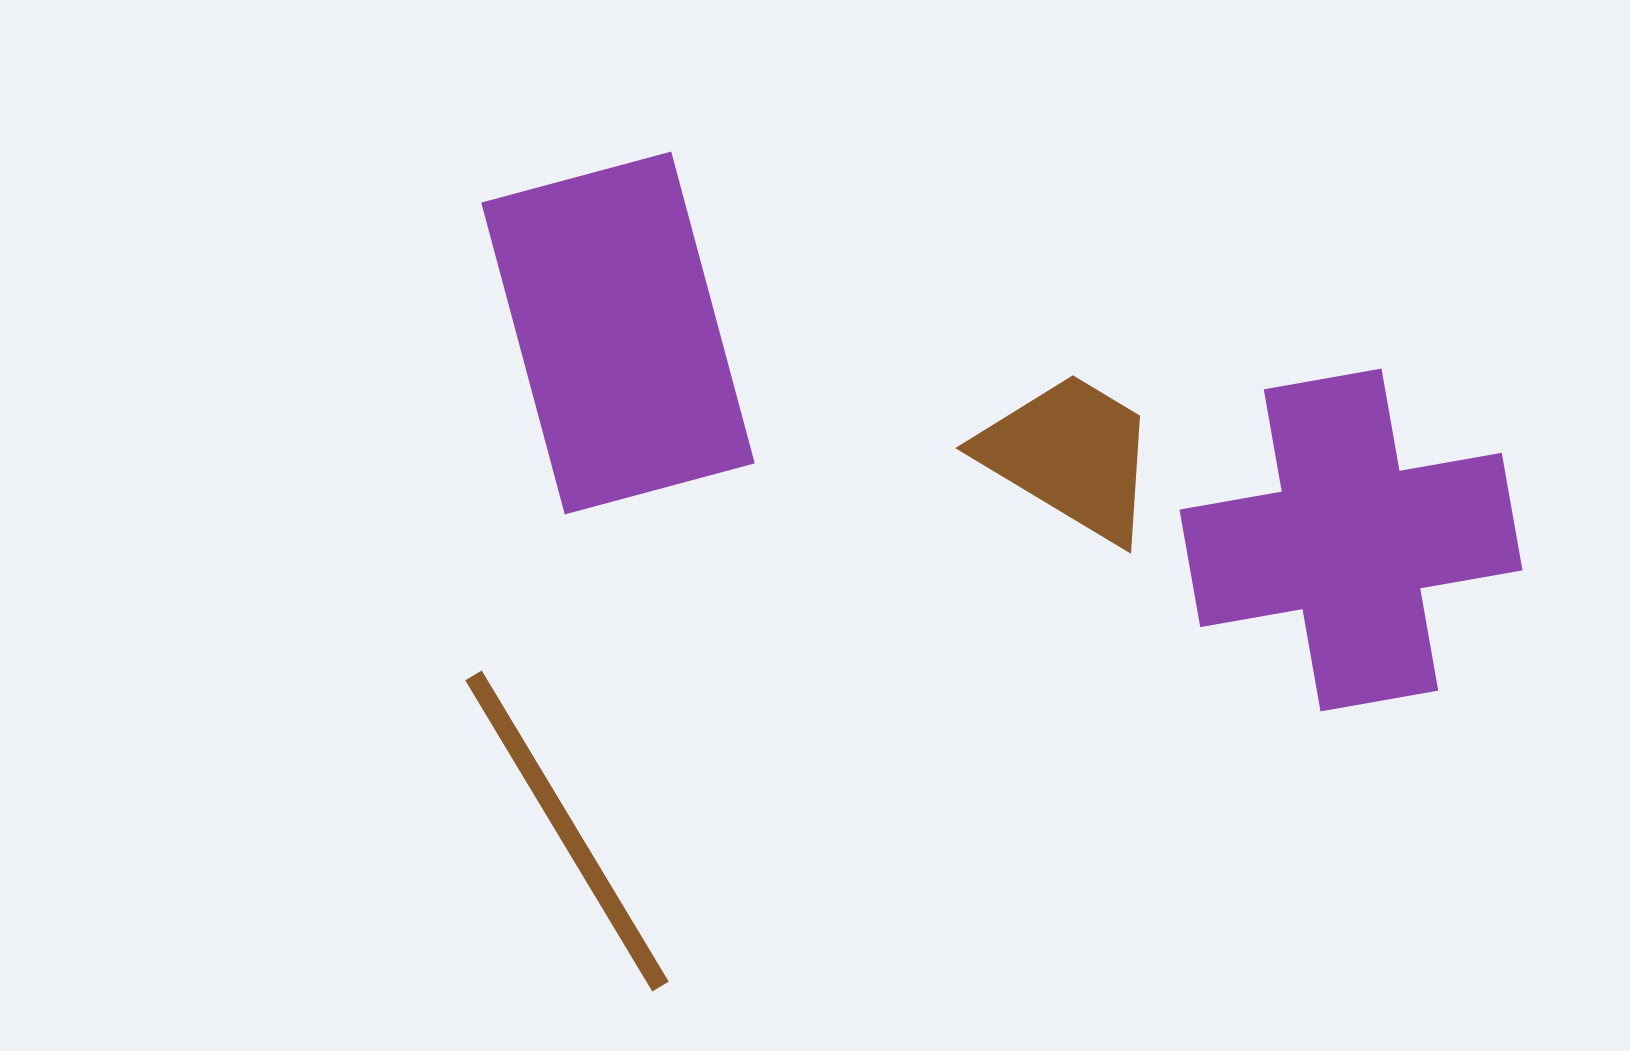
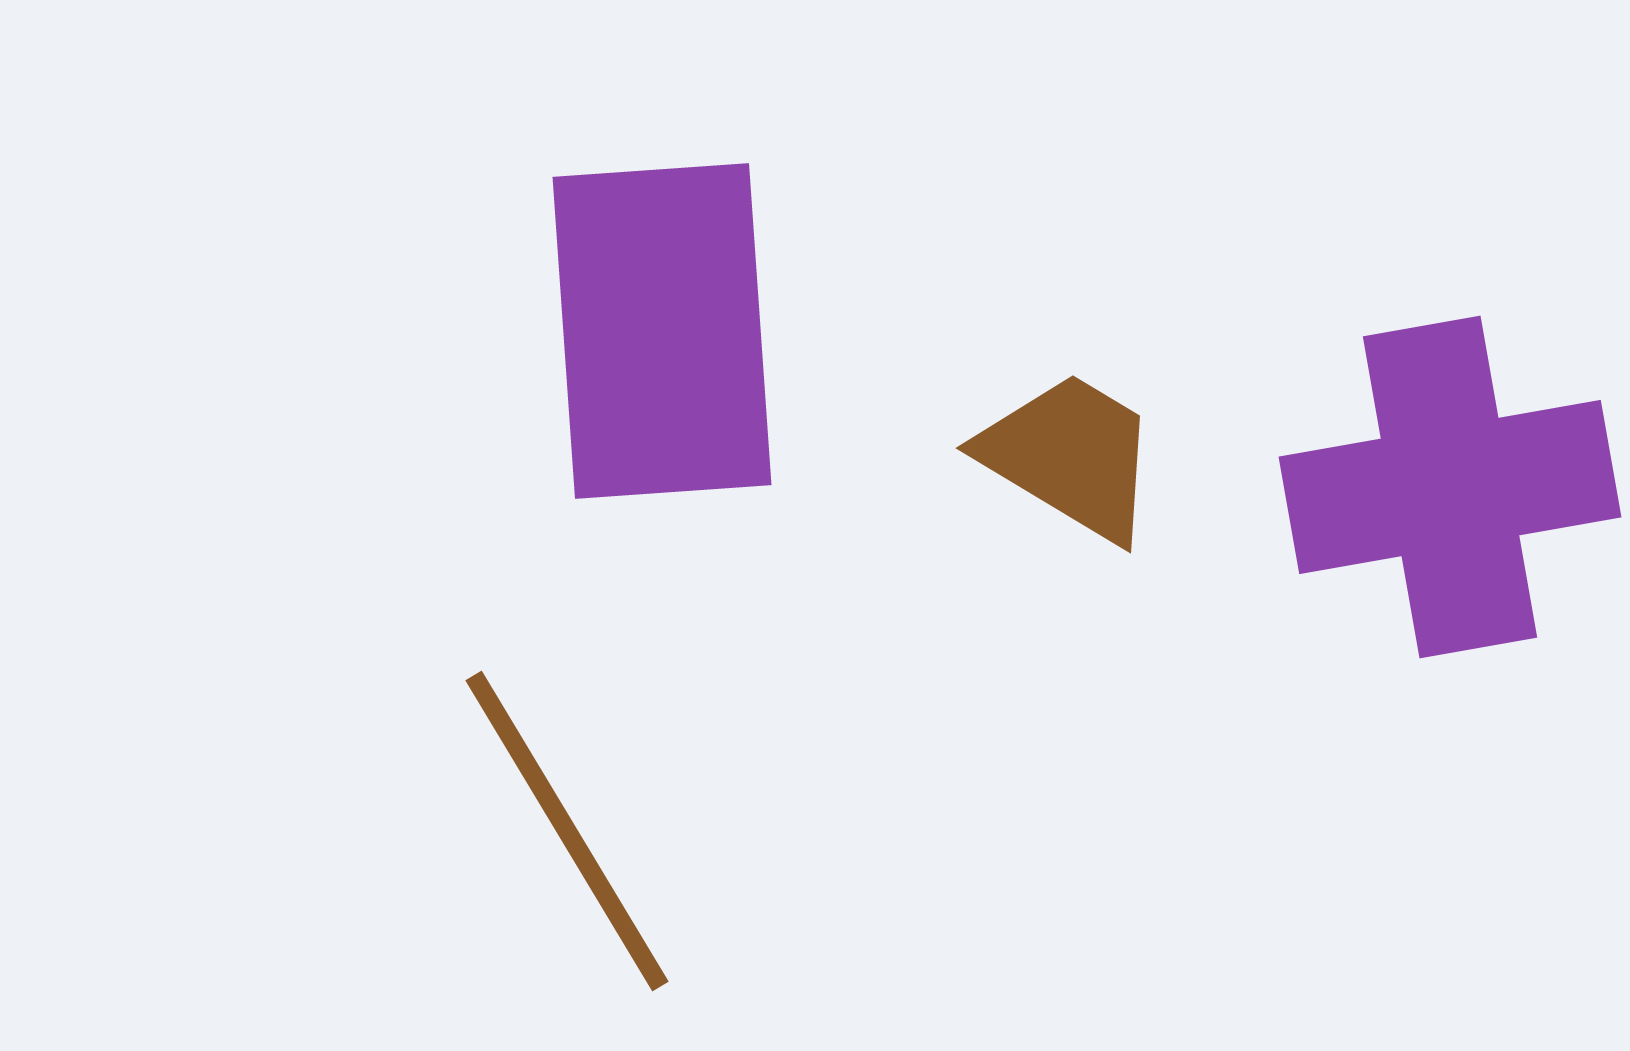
purple rectangle: moved 44 px right, 2 px up; rotated 11 degrees clockwise
purple cross: moved 99 px right, 53 px up
